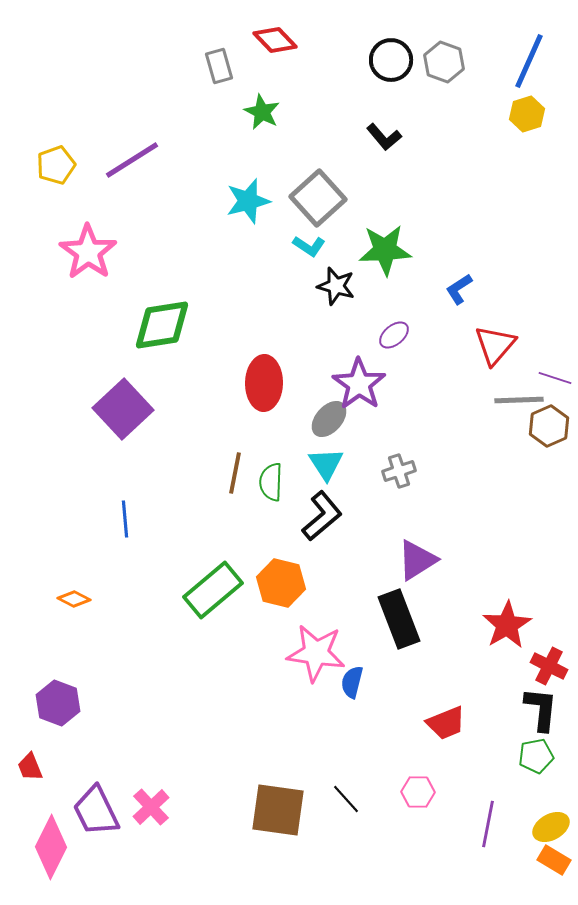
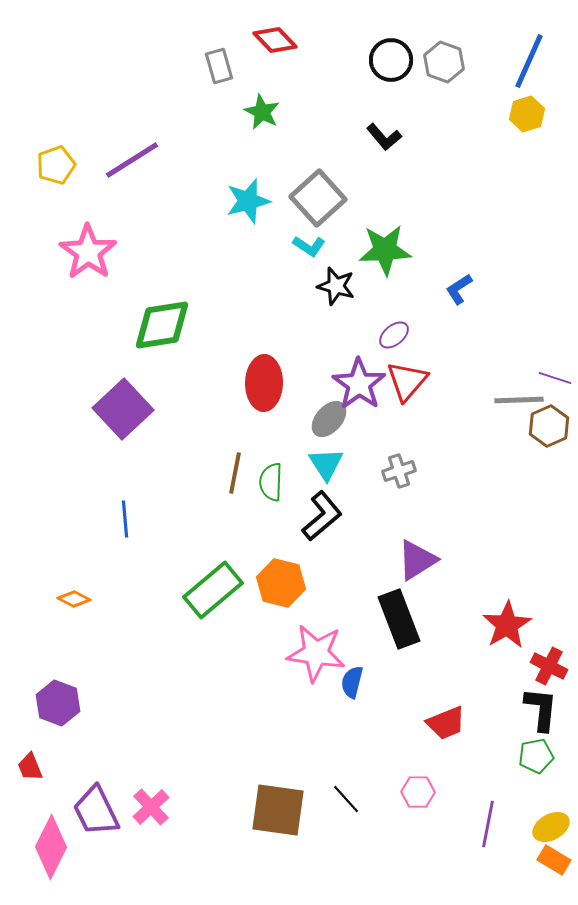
red triangle at (495, 345): moved 88 px left, 36 px down
